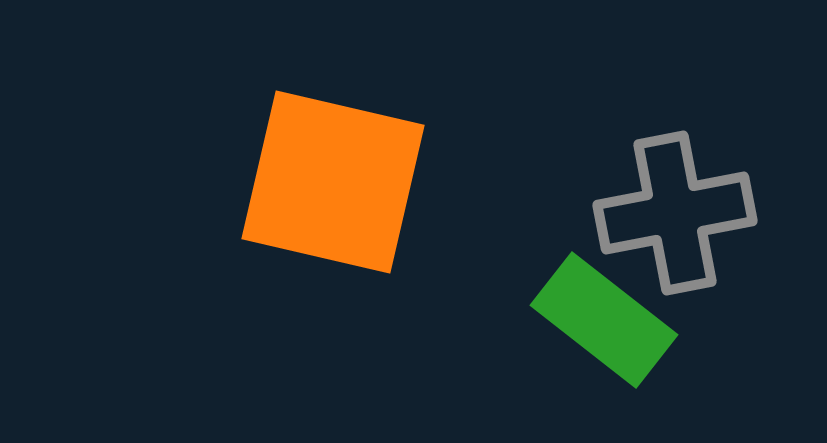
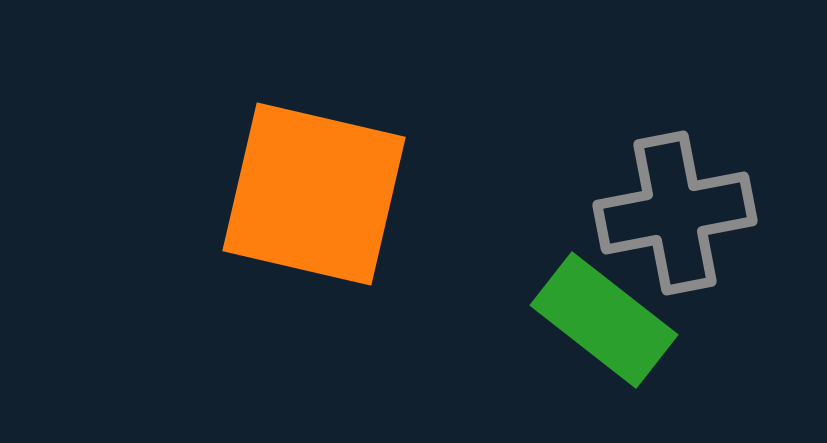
orange square: moved 19 px left, 12 px down
